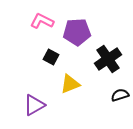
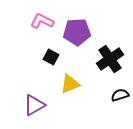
black cross: moved 2 px right
